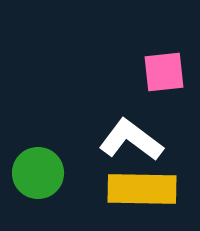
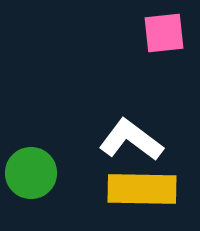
pink square: moved 39 px up
green circle: moved 7 px left
